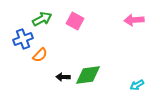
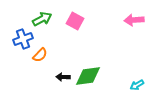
green diamond: moved 1 px down
